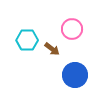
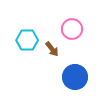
brown arrow: rotated 14 degrees clockwise
blue circle: moved 2 px down
